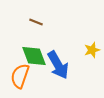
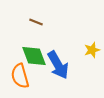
orange semicircle: rotated 35 degrees counterclockwise
